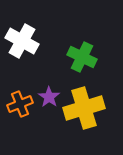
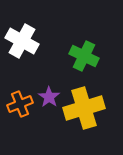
green cross: moved 2 px right, 1 px up
